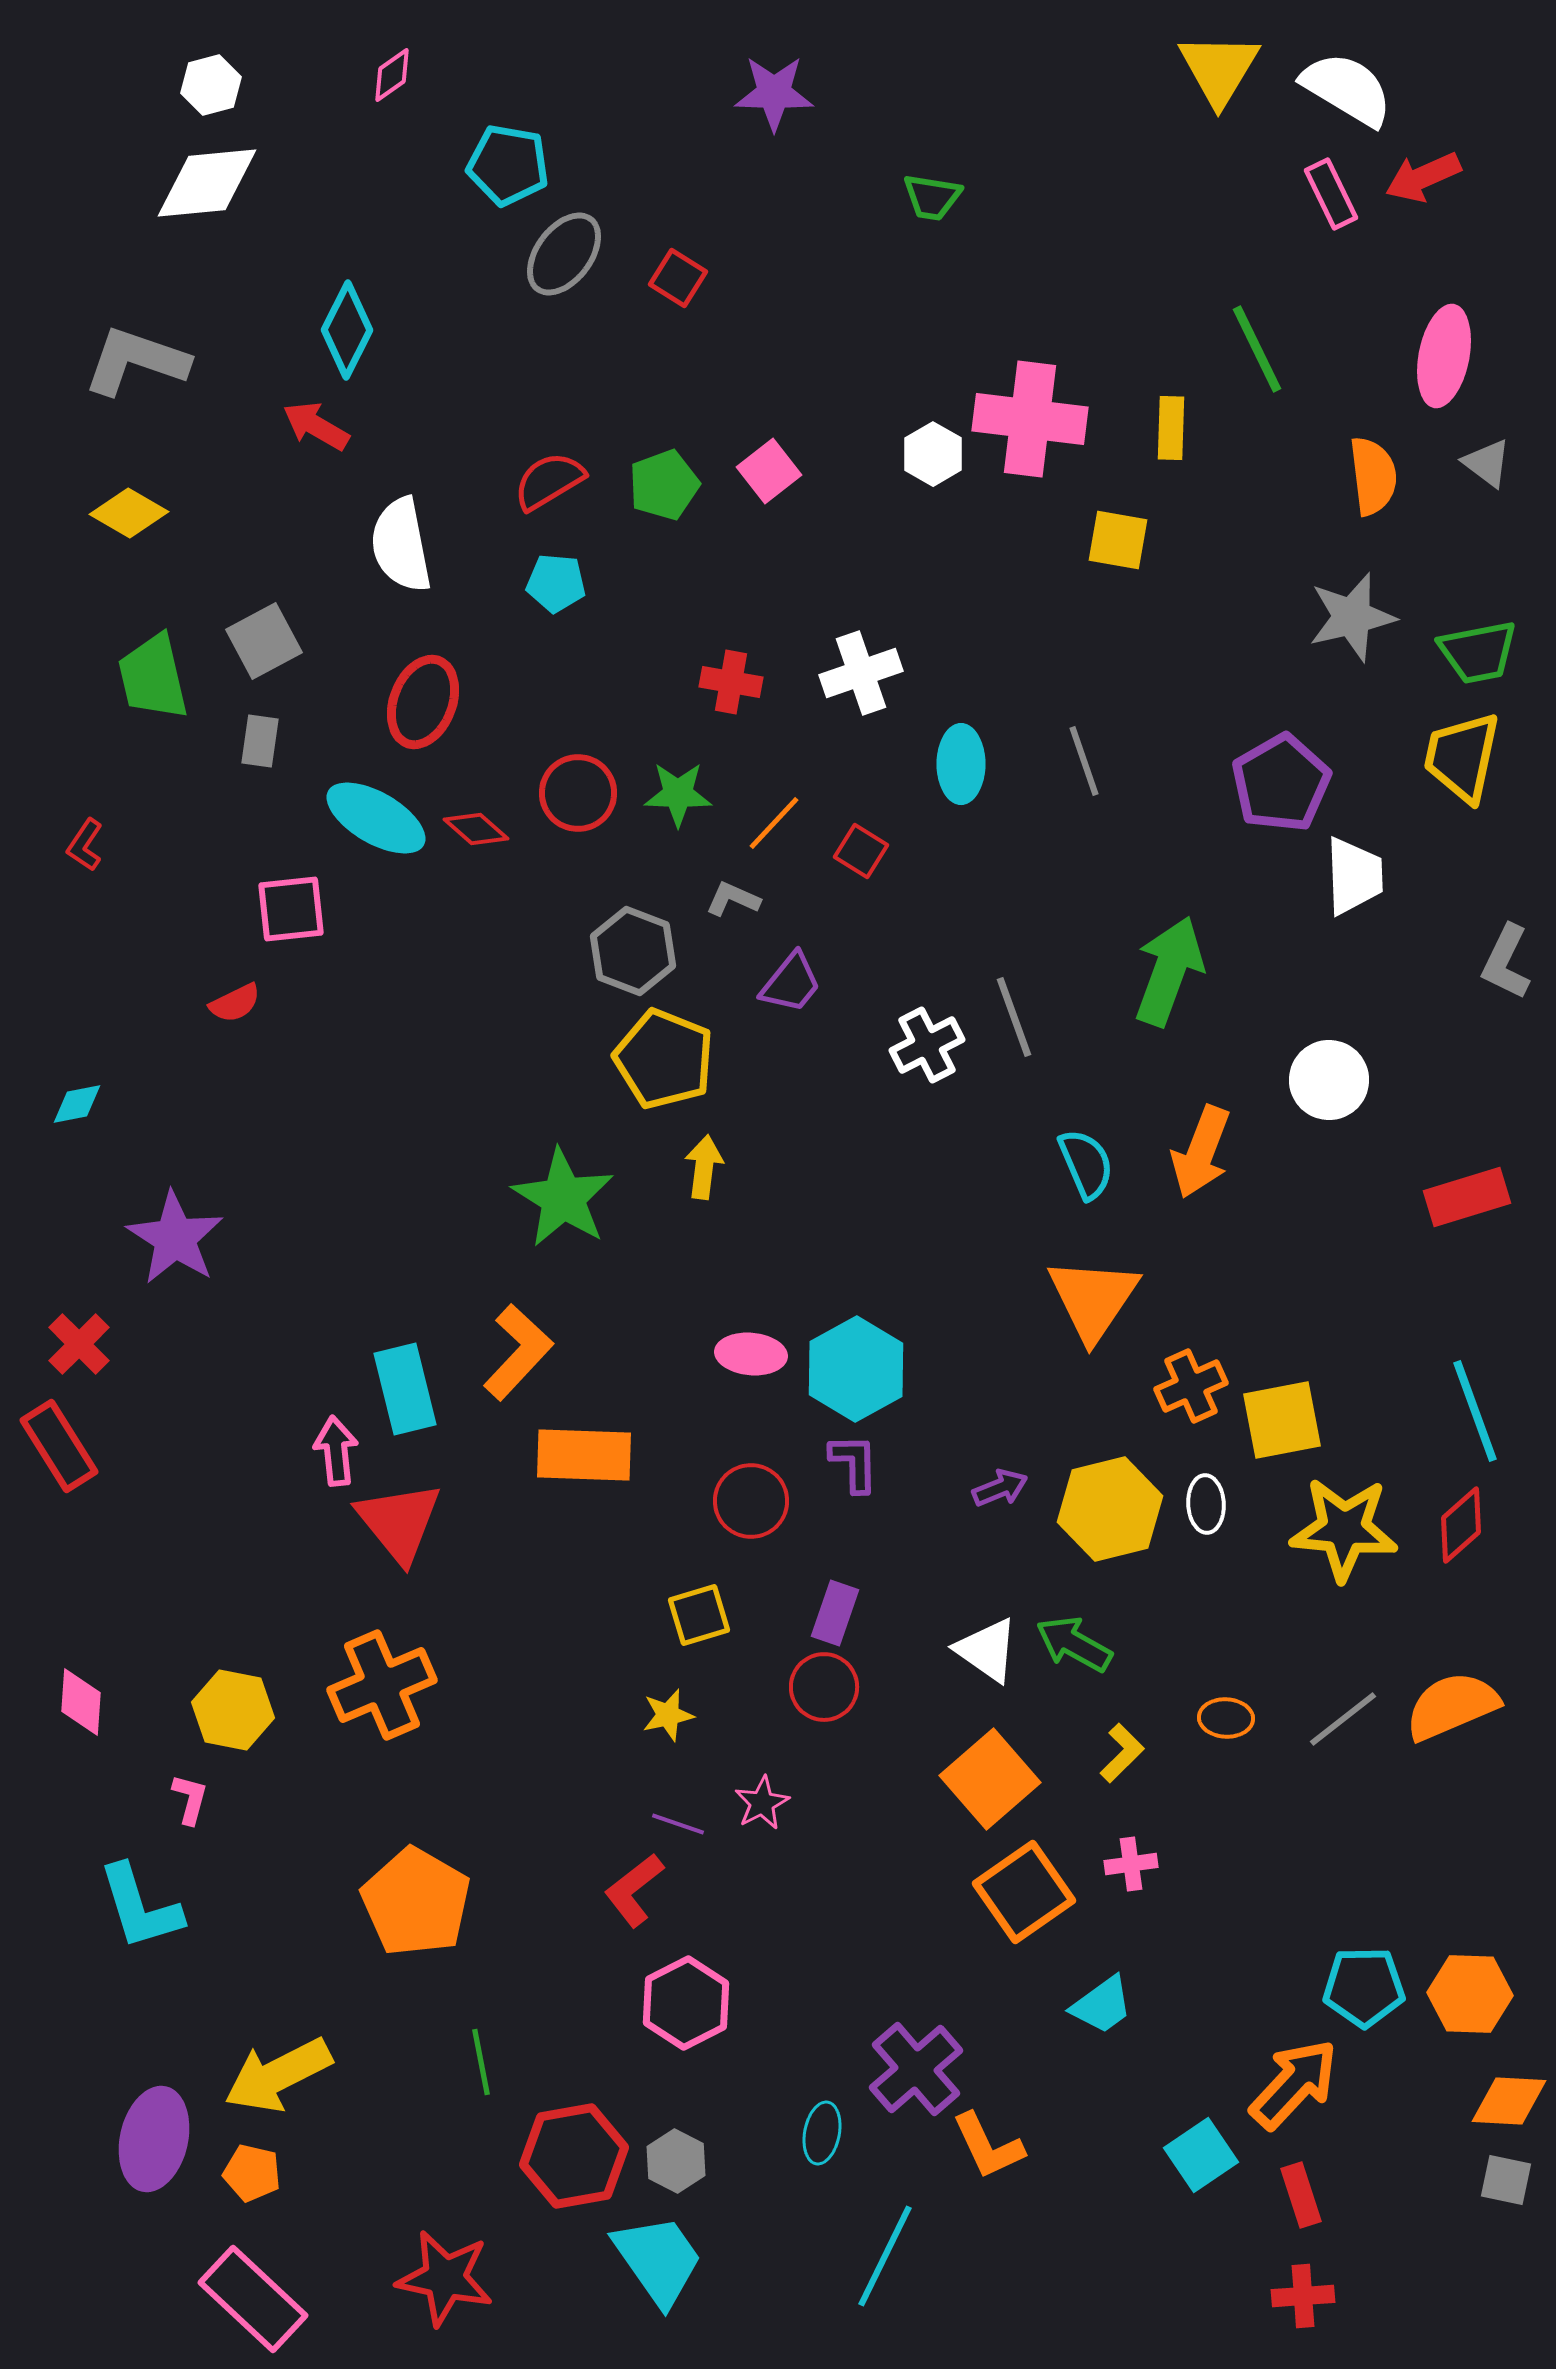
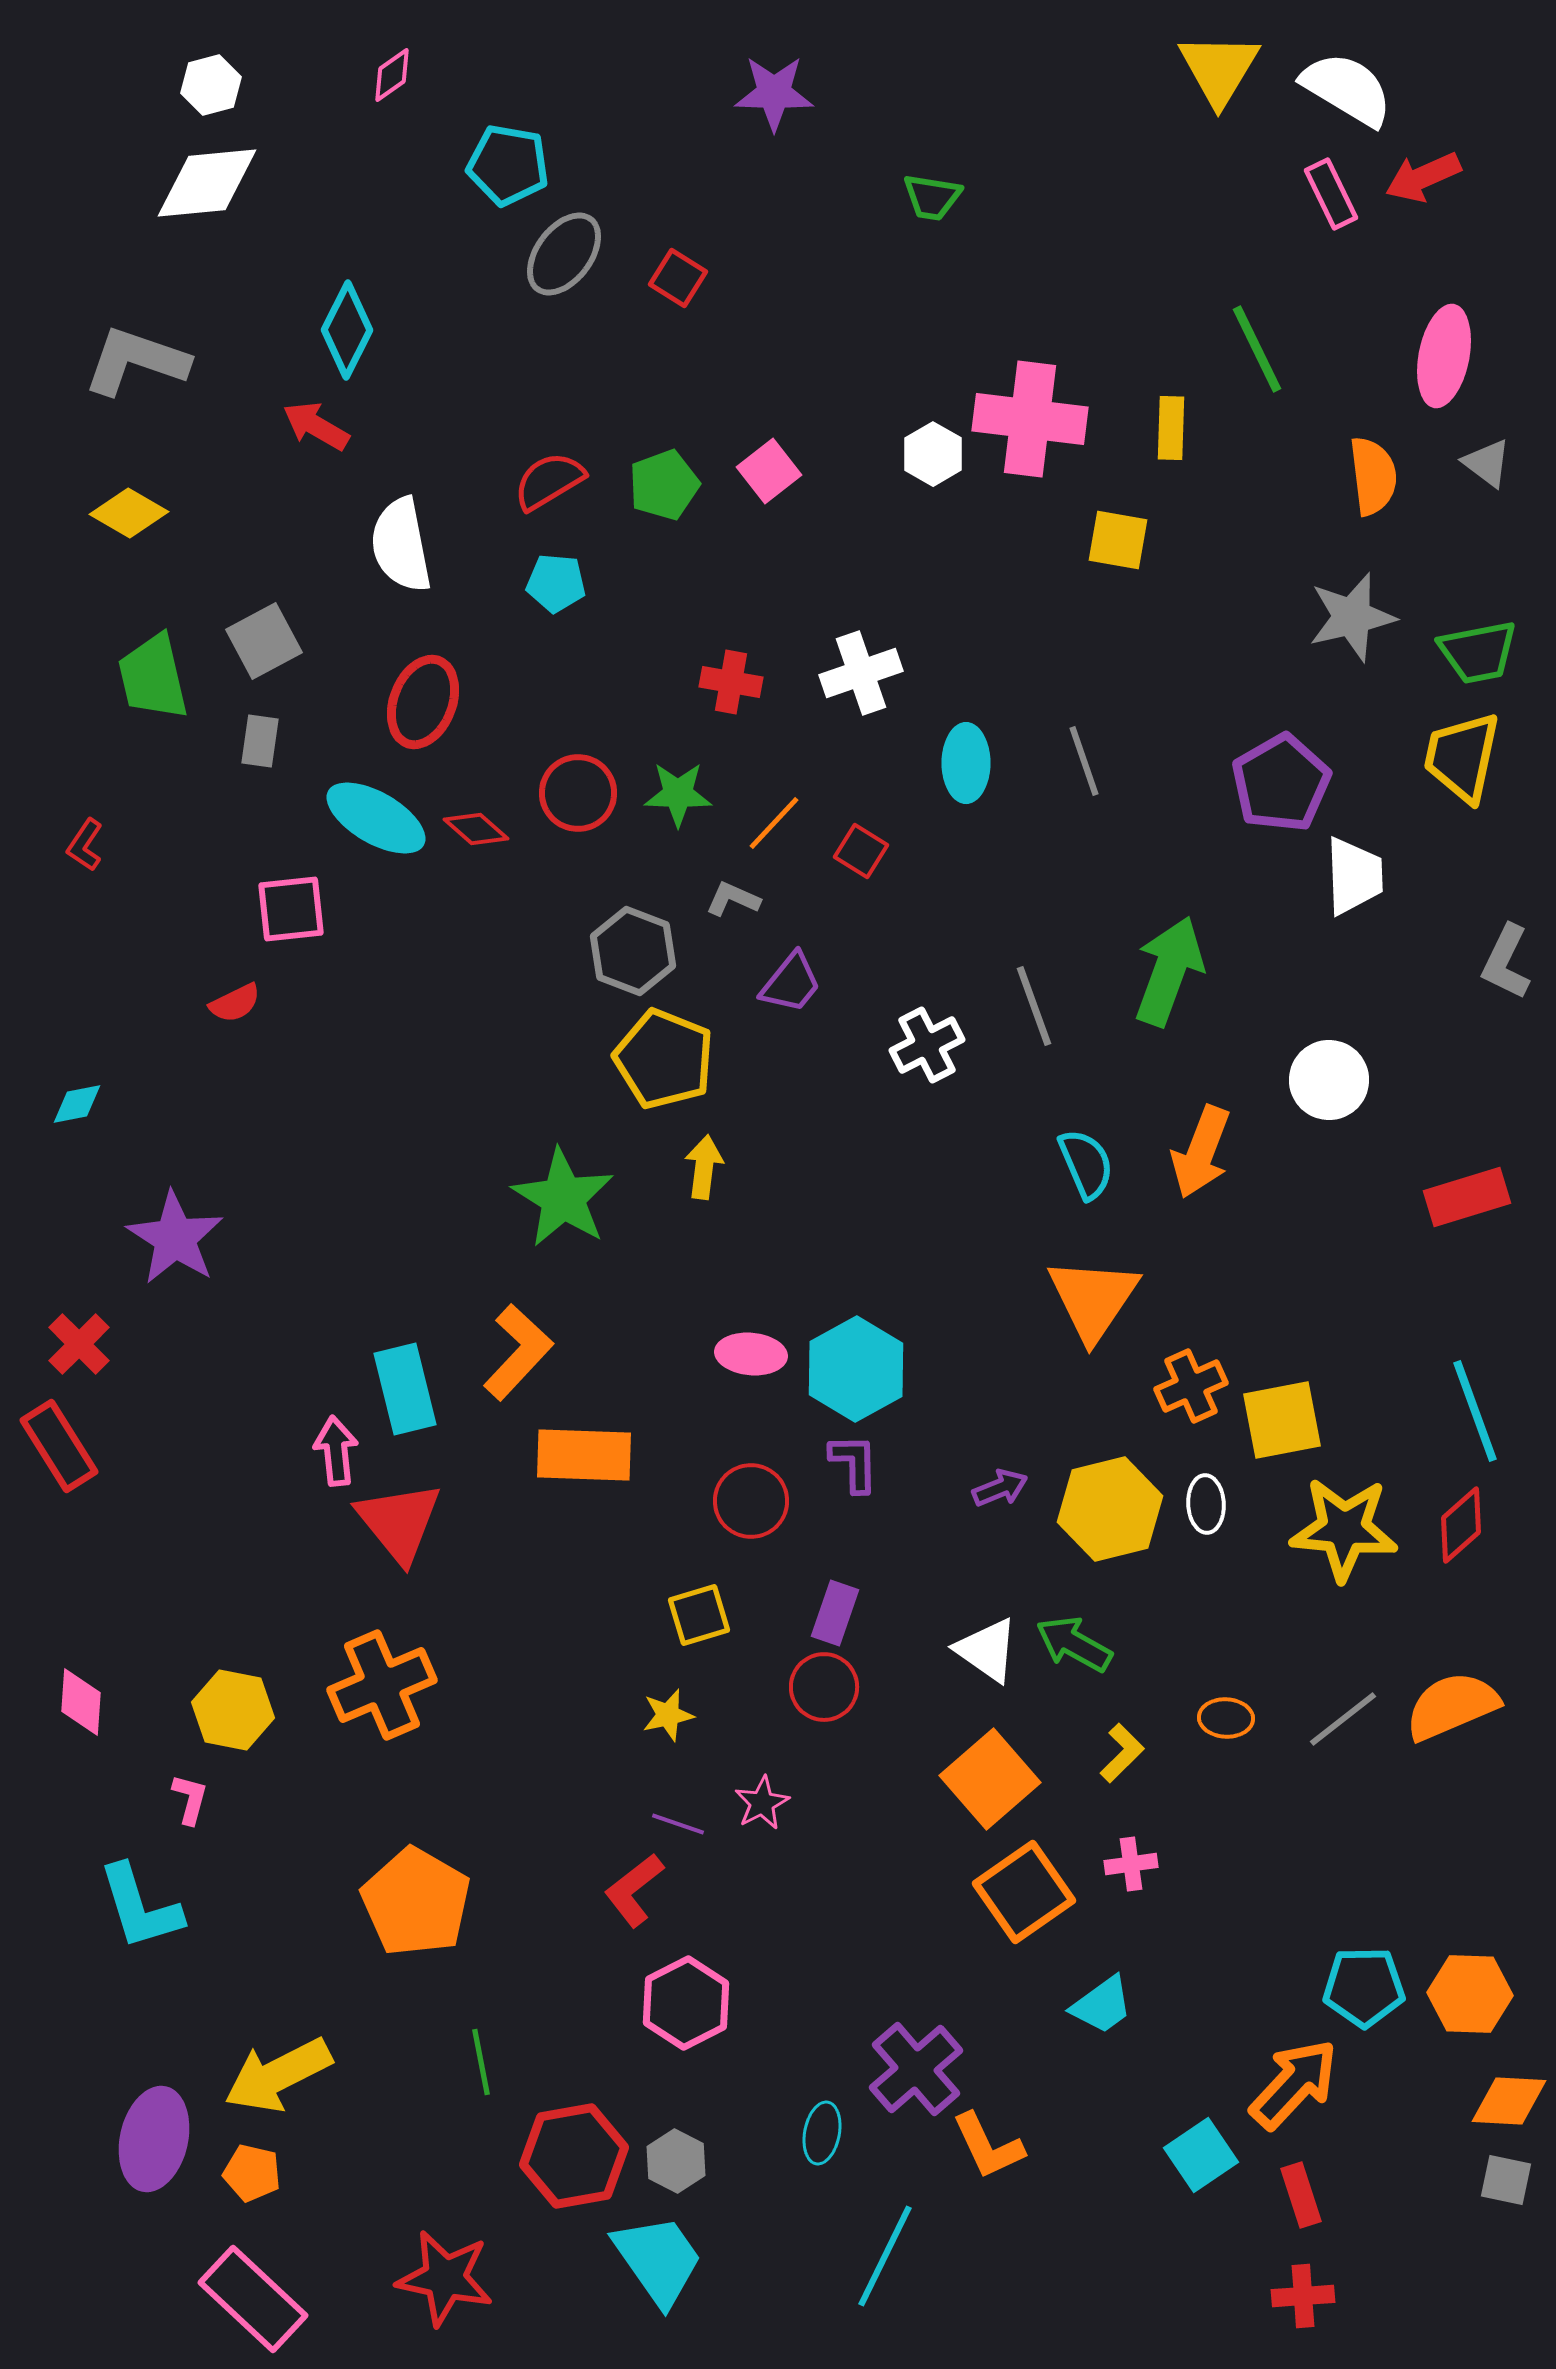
cyan ellipse at (961, 764): moved 5 px right, 1 px up
gray line at (1014, 1017): moved 20 px right, 11 px up
